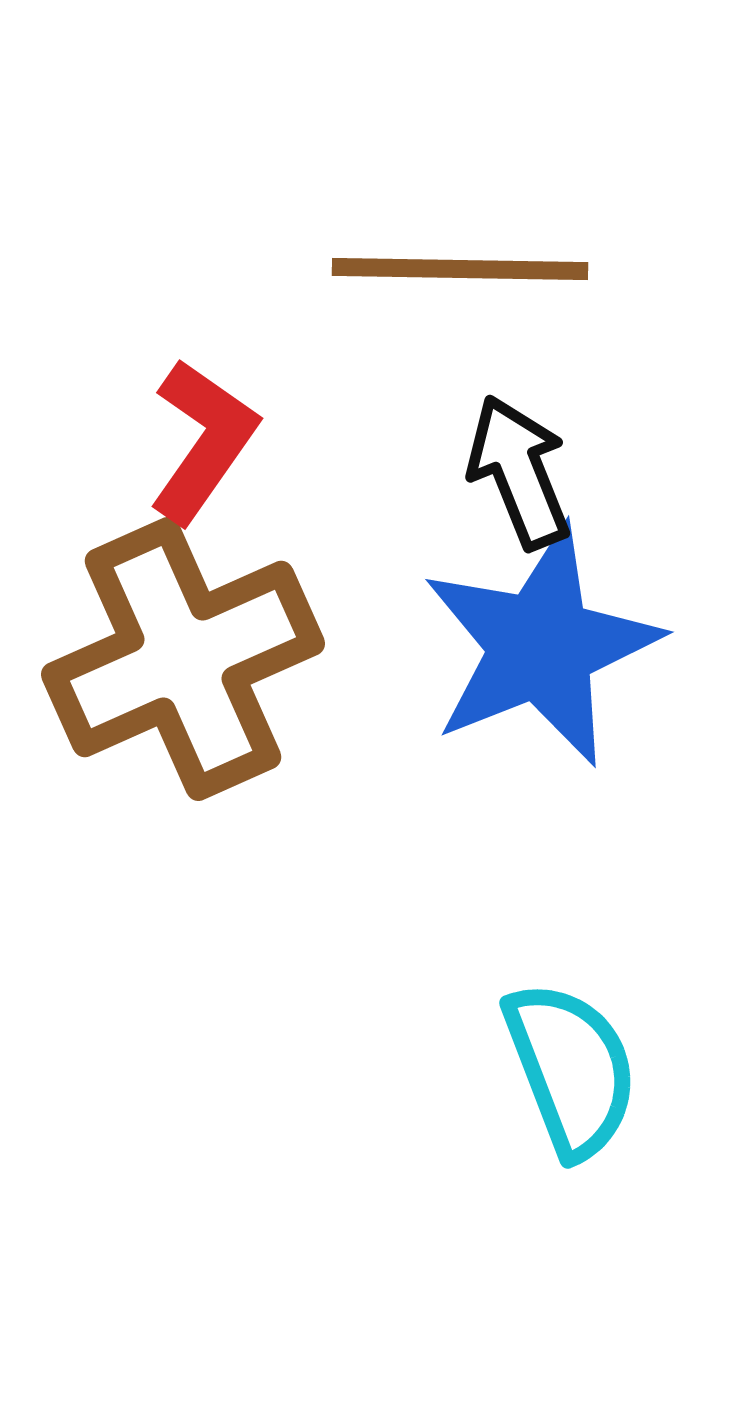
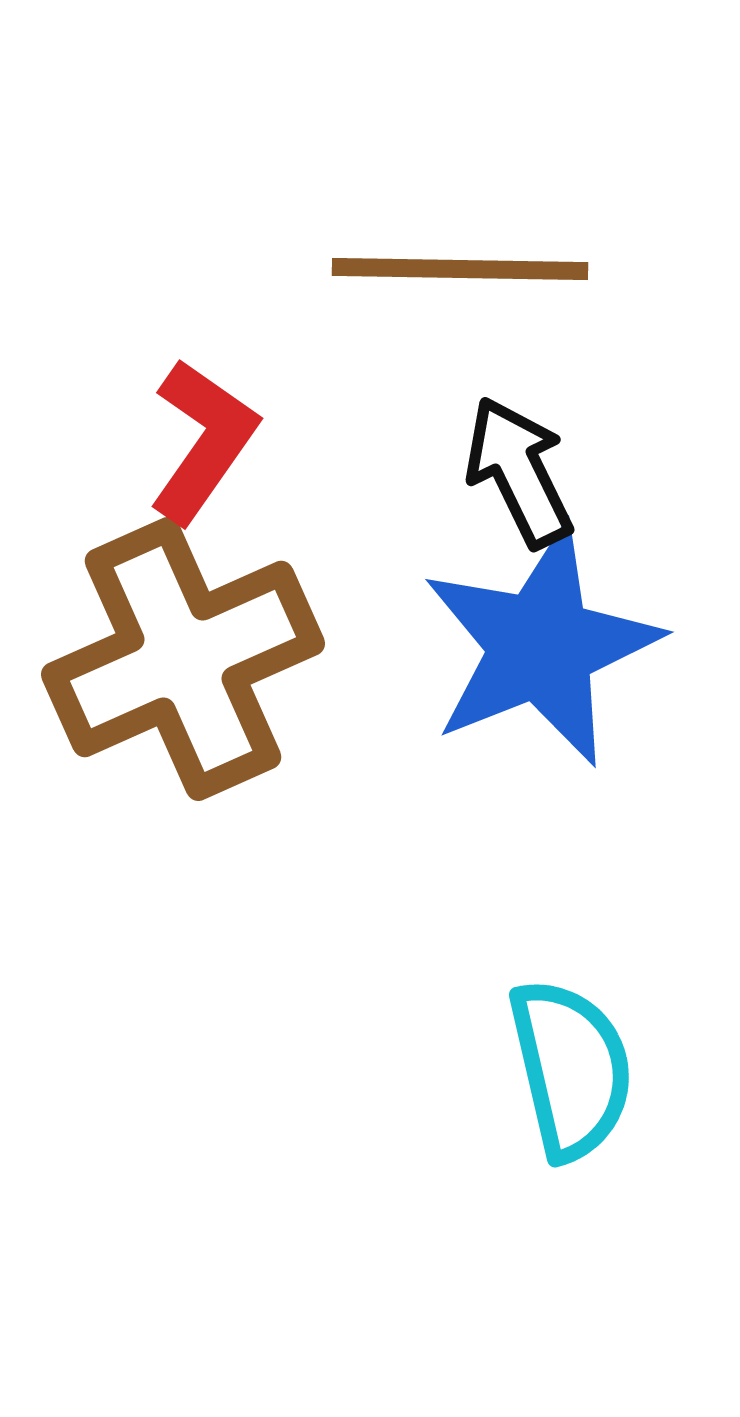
black arrow: rotated 4 degrees counterclockwise
cyan semicircle: rotated 8 degrees clockwise
